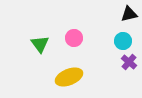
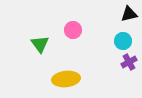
pink circle: moved 1 px left, 8 px up
purple cross: rotated 21 degrees clockwise
yellow ellipse: moved 3 px left, 2 px down; rotated 16 degrees clockwise
